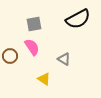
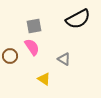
gray square: moved 2 px down
